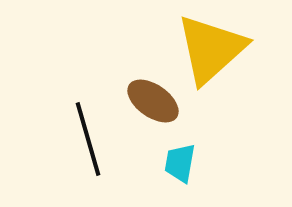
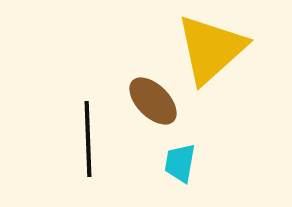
brown ellipse: rotated 10 degrees clockwise
black line: rotated 14 degrees clockwise
